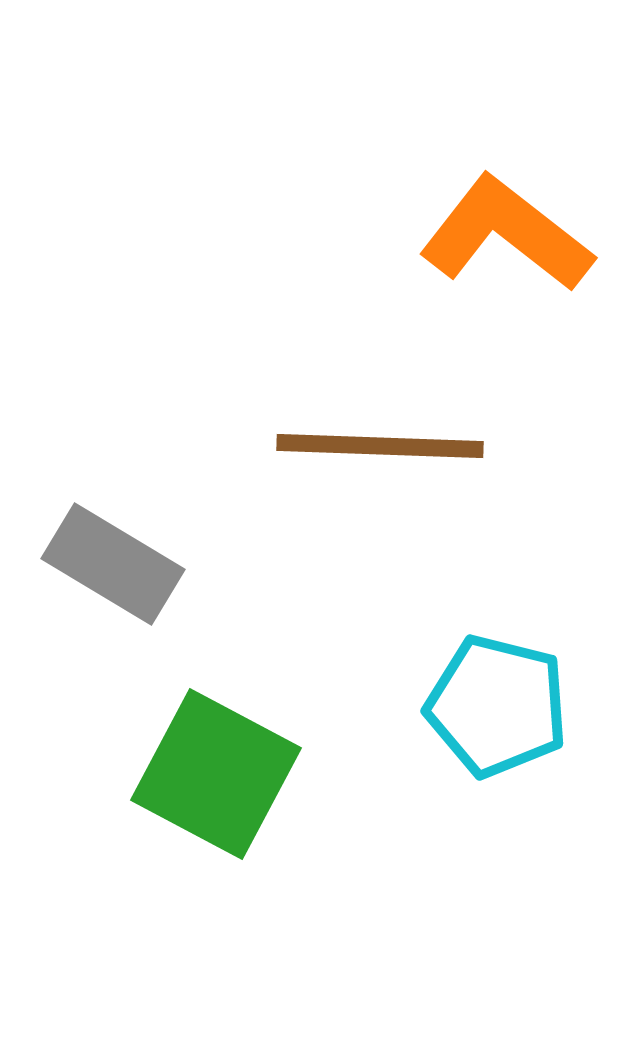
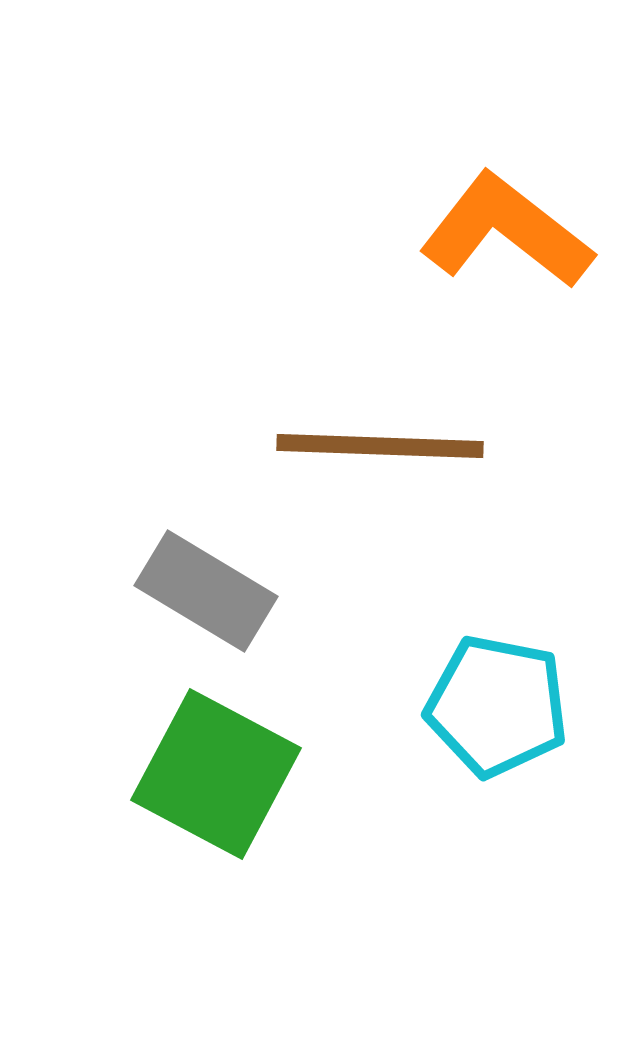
orange L-shape: moved 3 px up
gray rectangle: moved 93 px right, 27 px down
cyan pentagon: rotated 3 degrees counterclockwise
